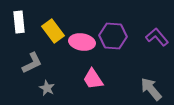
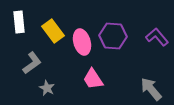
pink ellipse: rotated 65 degrees clockwise
gray L-shape: rotated 10 degrees counterclockwise
